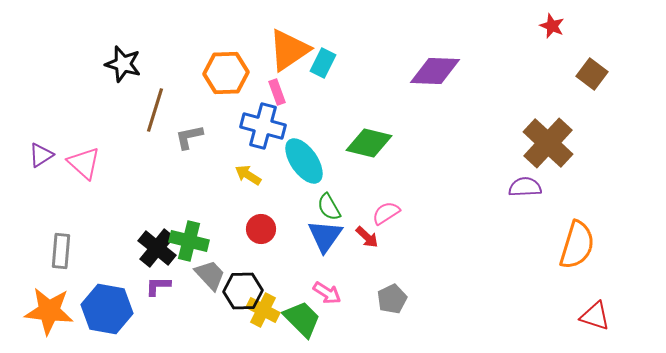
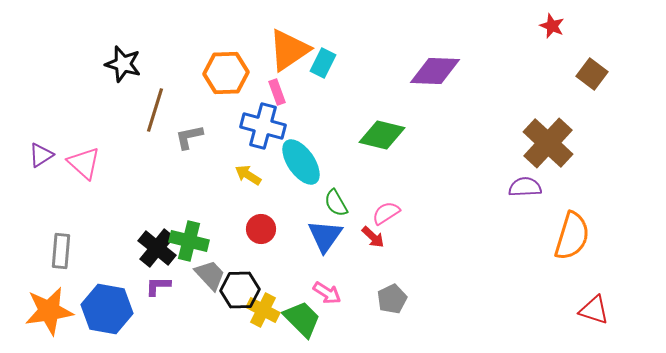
green diamond: moved 13 px right, 8 px up
cyan ellipse: moved 3 px left, 1 px down
green semicircle: moved 7 px right, 4 px up
red arrow: moved 6 px right
orange semicircle: moved 5 px left, 9 px up
black hexagon: moved 3 px left, 1 px up
orange star: rotated 15 degrees counterclockwise
red triangle: moved 1 px left, 6 px up
